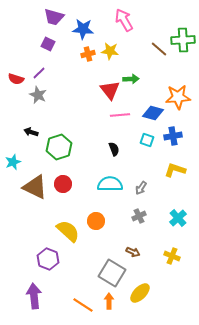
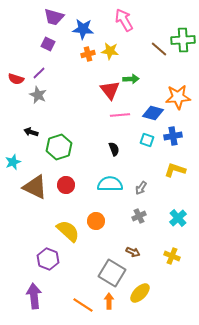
red circle: moved 3 px right, 1 px down
